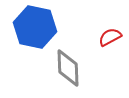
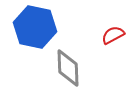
red semicircle: moved 3 px right, 2 px up
